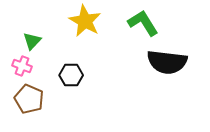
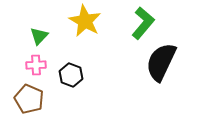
green L-shape: rotated 72 degrees clockwise
green triangle: moved 7 px right, 5 px up
black semicircle: moved 6 px left; rotated 108 degrees clockwise
pink cross: moved 14 px right, 1 px up; rotated 24 degrees counterclockwise
black hexagon: rotated 20 degrees clockwise
